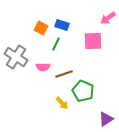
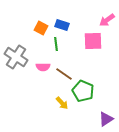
pink arrow: moved 1 px left, 2 px down
green line: rotated 32 degrees counterclockwise
brown line: rotated 54 degrees clockwise
